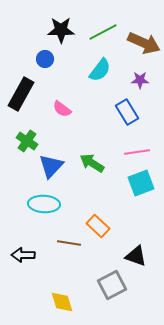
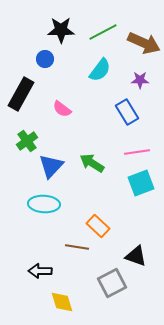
green cross: rotated 20 degrees clockwise
brown line: moved 8 px right, 4 px down
black arrow: moved 17 px right, 16 px down
gray square: moved 2 px up
